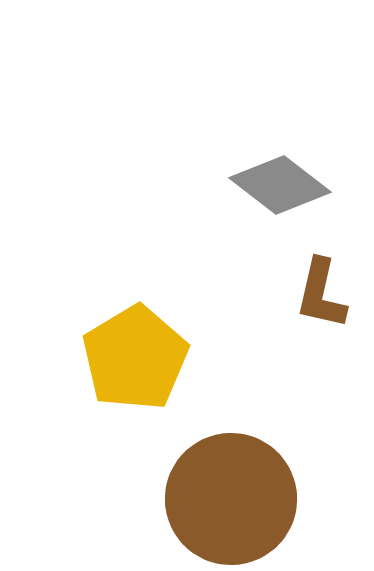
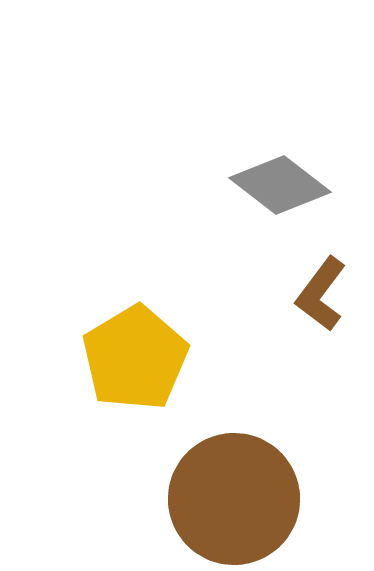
brown L-shape: rotated 24 degrees clockwise
brown circle: moved 3 px right
